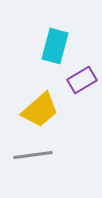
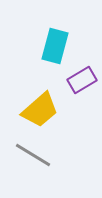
gray line: rotated 39 degrees clockwise
